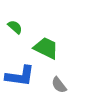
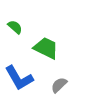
blue L-shape: moved 1 px left, 2 px down; rotated 52 degrees clockwise
gray semicircle: rotated 84 degrees clockwise
